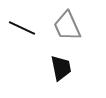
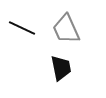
gray trapezoid: moved 1 px left, 3 px down
